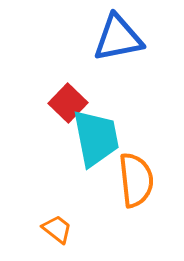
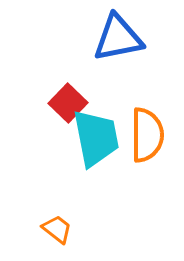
orange semicircle: moved 11 px right, 45 px up; rotated 6 degrees clockwise
